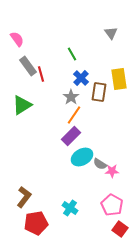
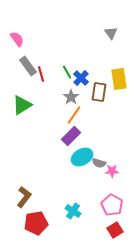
green line: moved 5 px left, 18 px down
gray semicircle: moved 1 px left, 1 px up; rotated 16 degrees counterclockwise
cyan cross: moved 3 px right, 3 px down
red square: moved 5 px left, 1 px down; rotated 21 degrees clockwise
